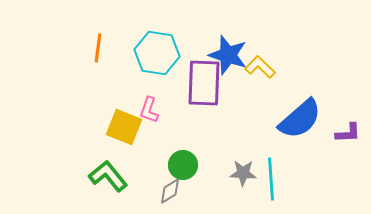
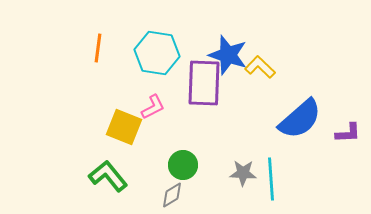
pink L-shape: moved 4 px right, 3 px up; rotated 136 degrees counterclockwise
gray diamond: moved 2 px right, 4 px down
